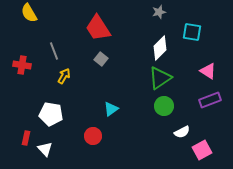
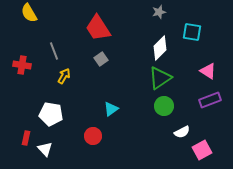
gray square: rotated 16 degrees clockwise
